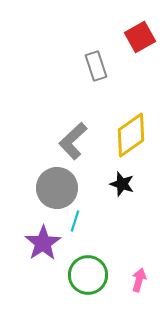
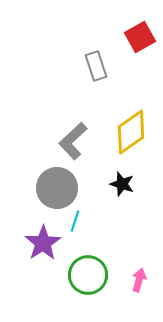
yellow diamond: moved 3 px up
